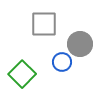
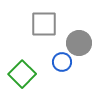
gray circle: moved 1 px left, 1 px up
